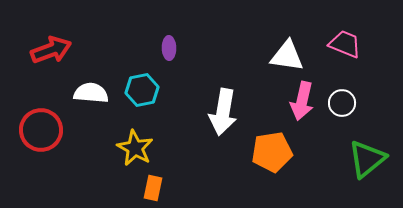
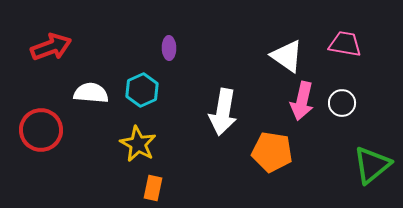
pink trapezoid: rotated 12 degrees counterclockwise
red arrow: moved 3 px up
white triangle: rotated 27 degrees clockwise
cyan hexagon: rotated 12 degrees counterclockwise
yellow star: moved 3 px right, 4 px up
orange pentagon: rotated 18 degrees clockwise
green triangle: moved 5 px right, 6 px down
